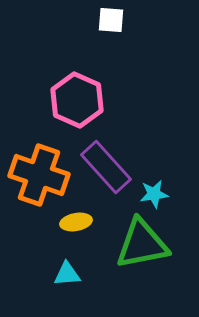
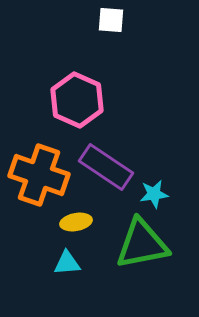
purple rectangle: rotated 14 degrees counterclockwise
cyan triangle: moved 11 px up
